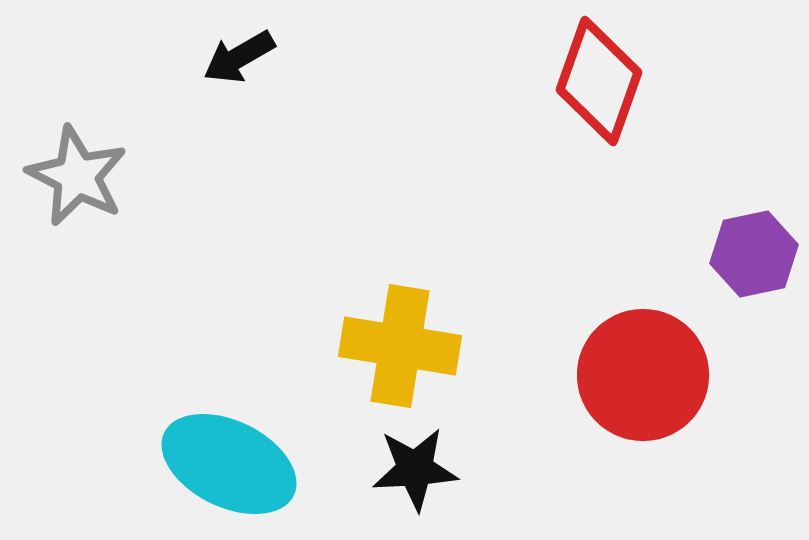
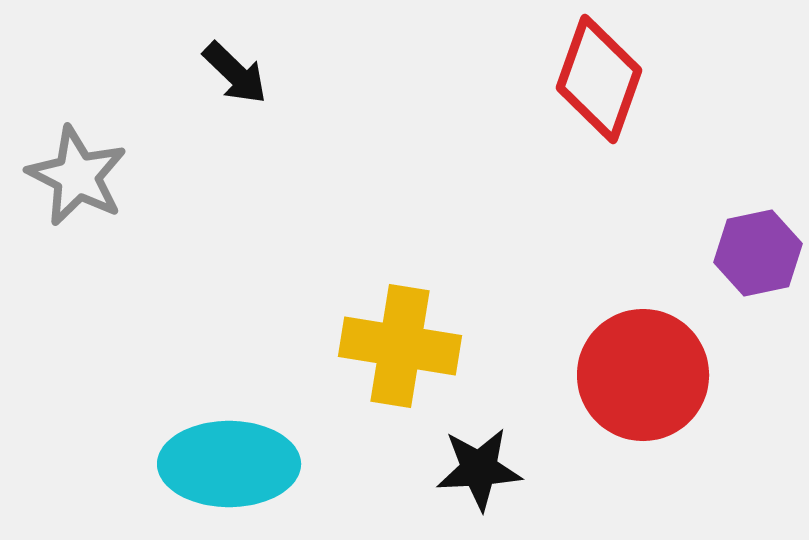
black arrow: moved 4 px left, 16 px down; rotated 106 degrees counterclockwise
red diamond: moved 2 px up
purple hexagon: moved 4 px right, 1 px up
cyan ellipse: rotated 26 degrees counterclockwise
black star: moved 64 px right
